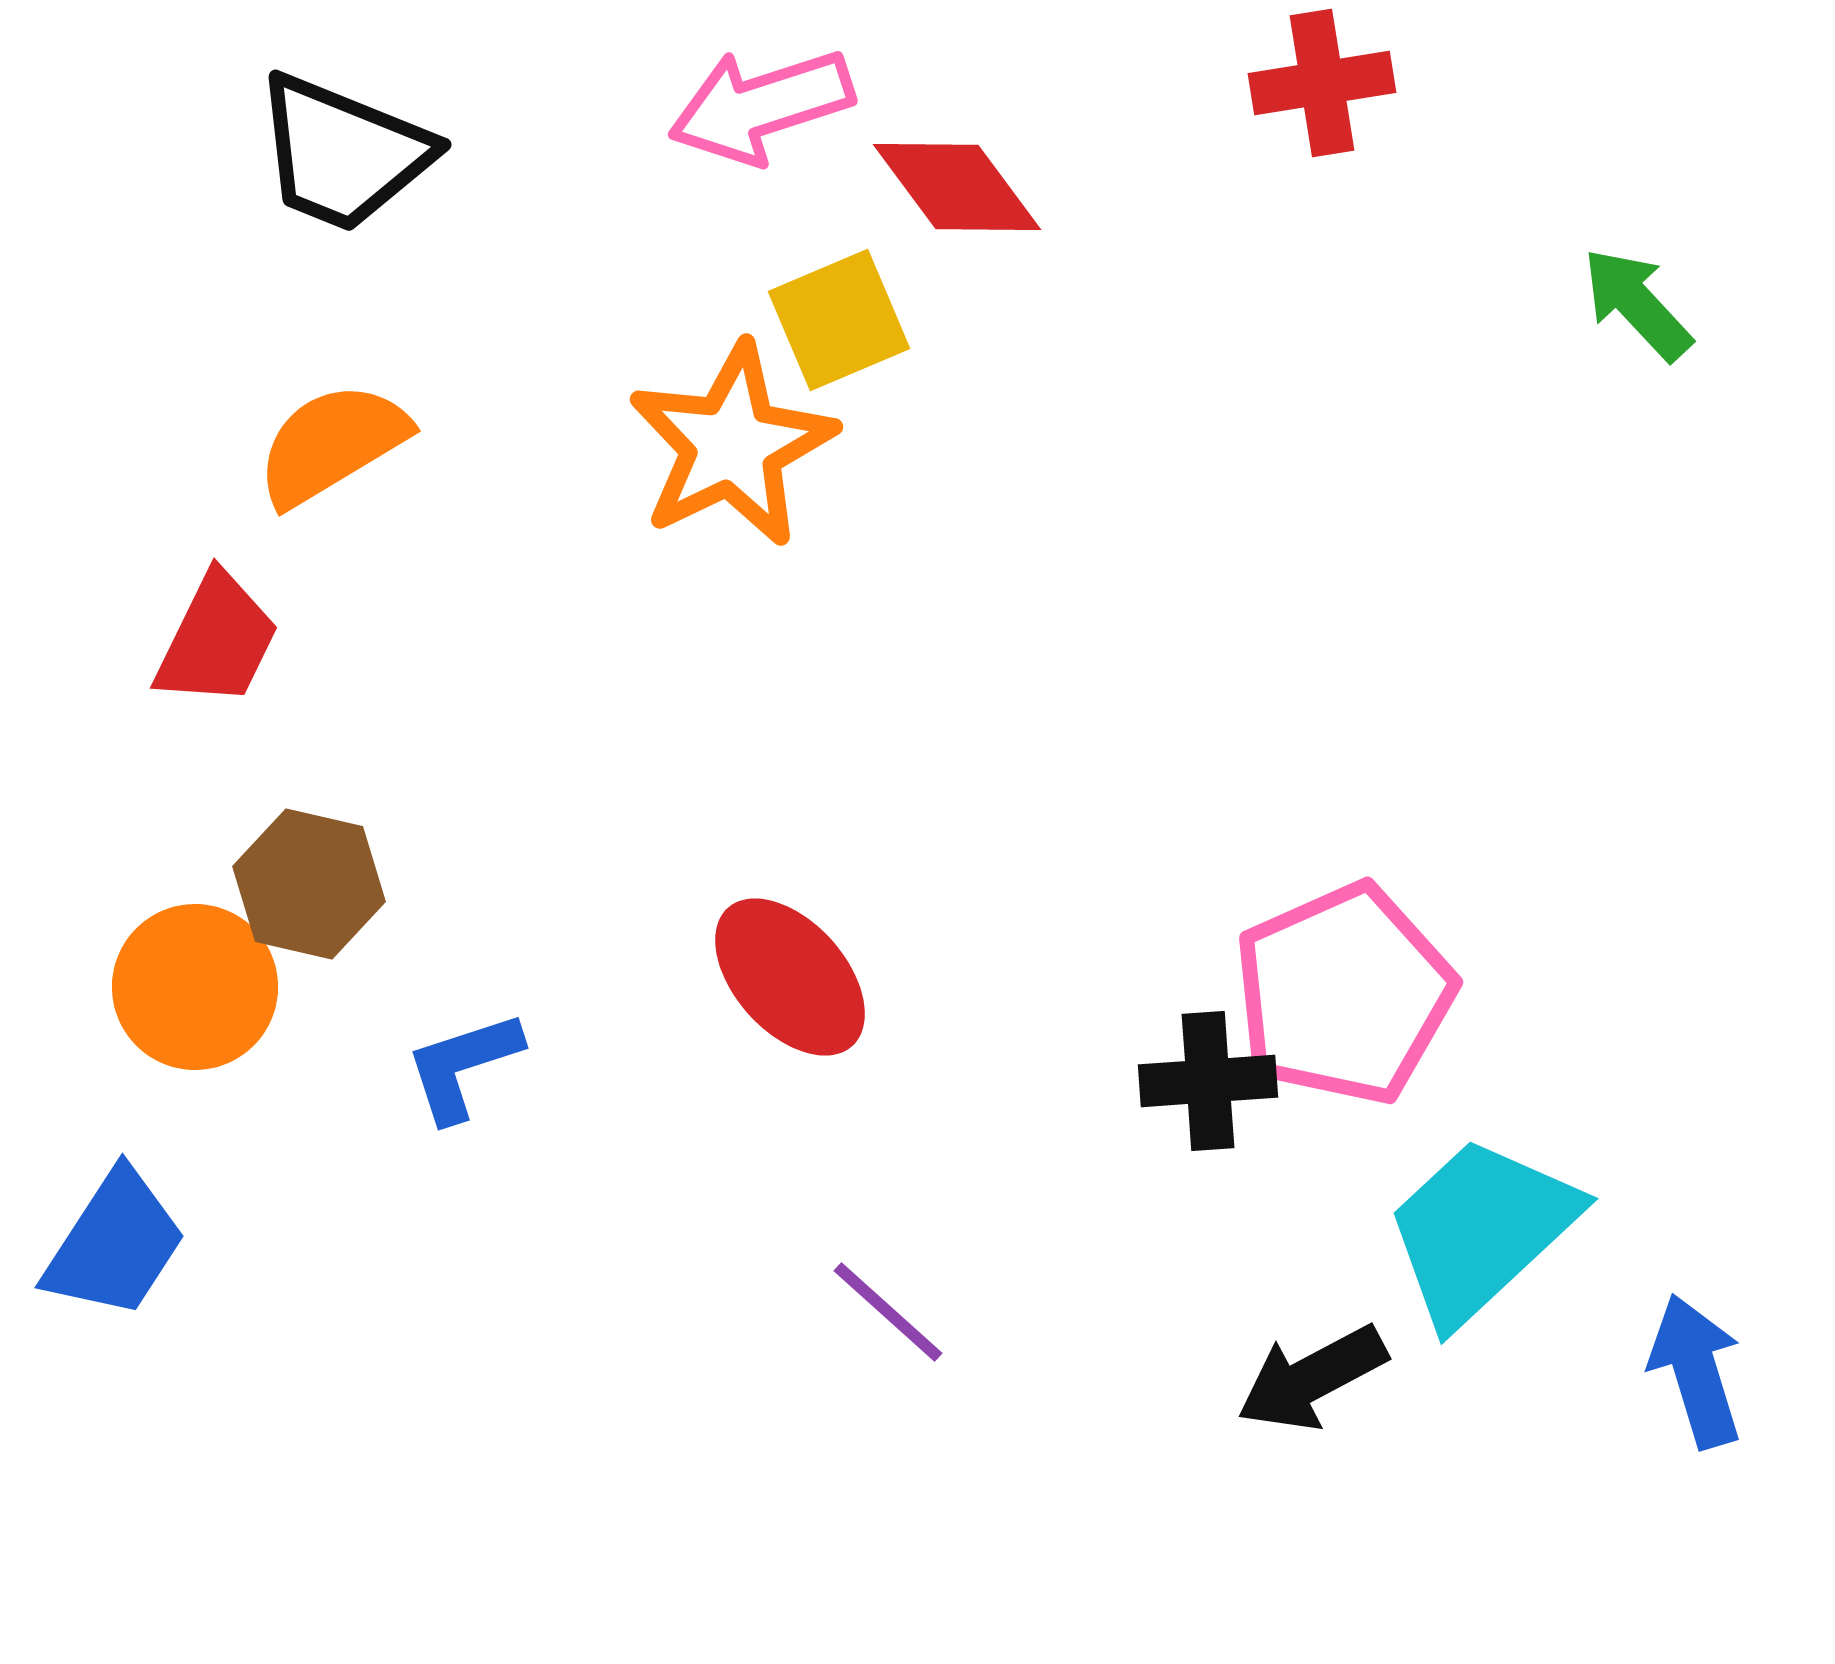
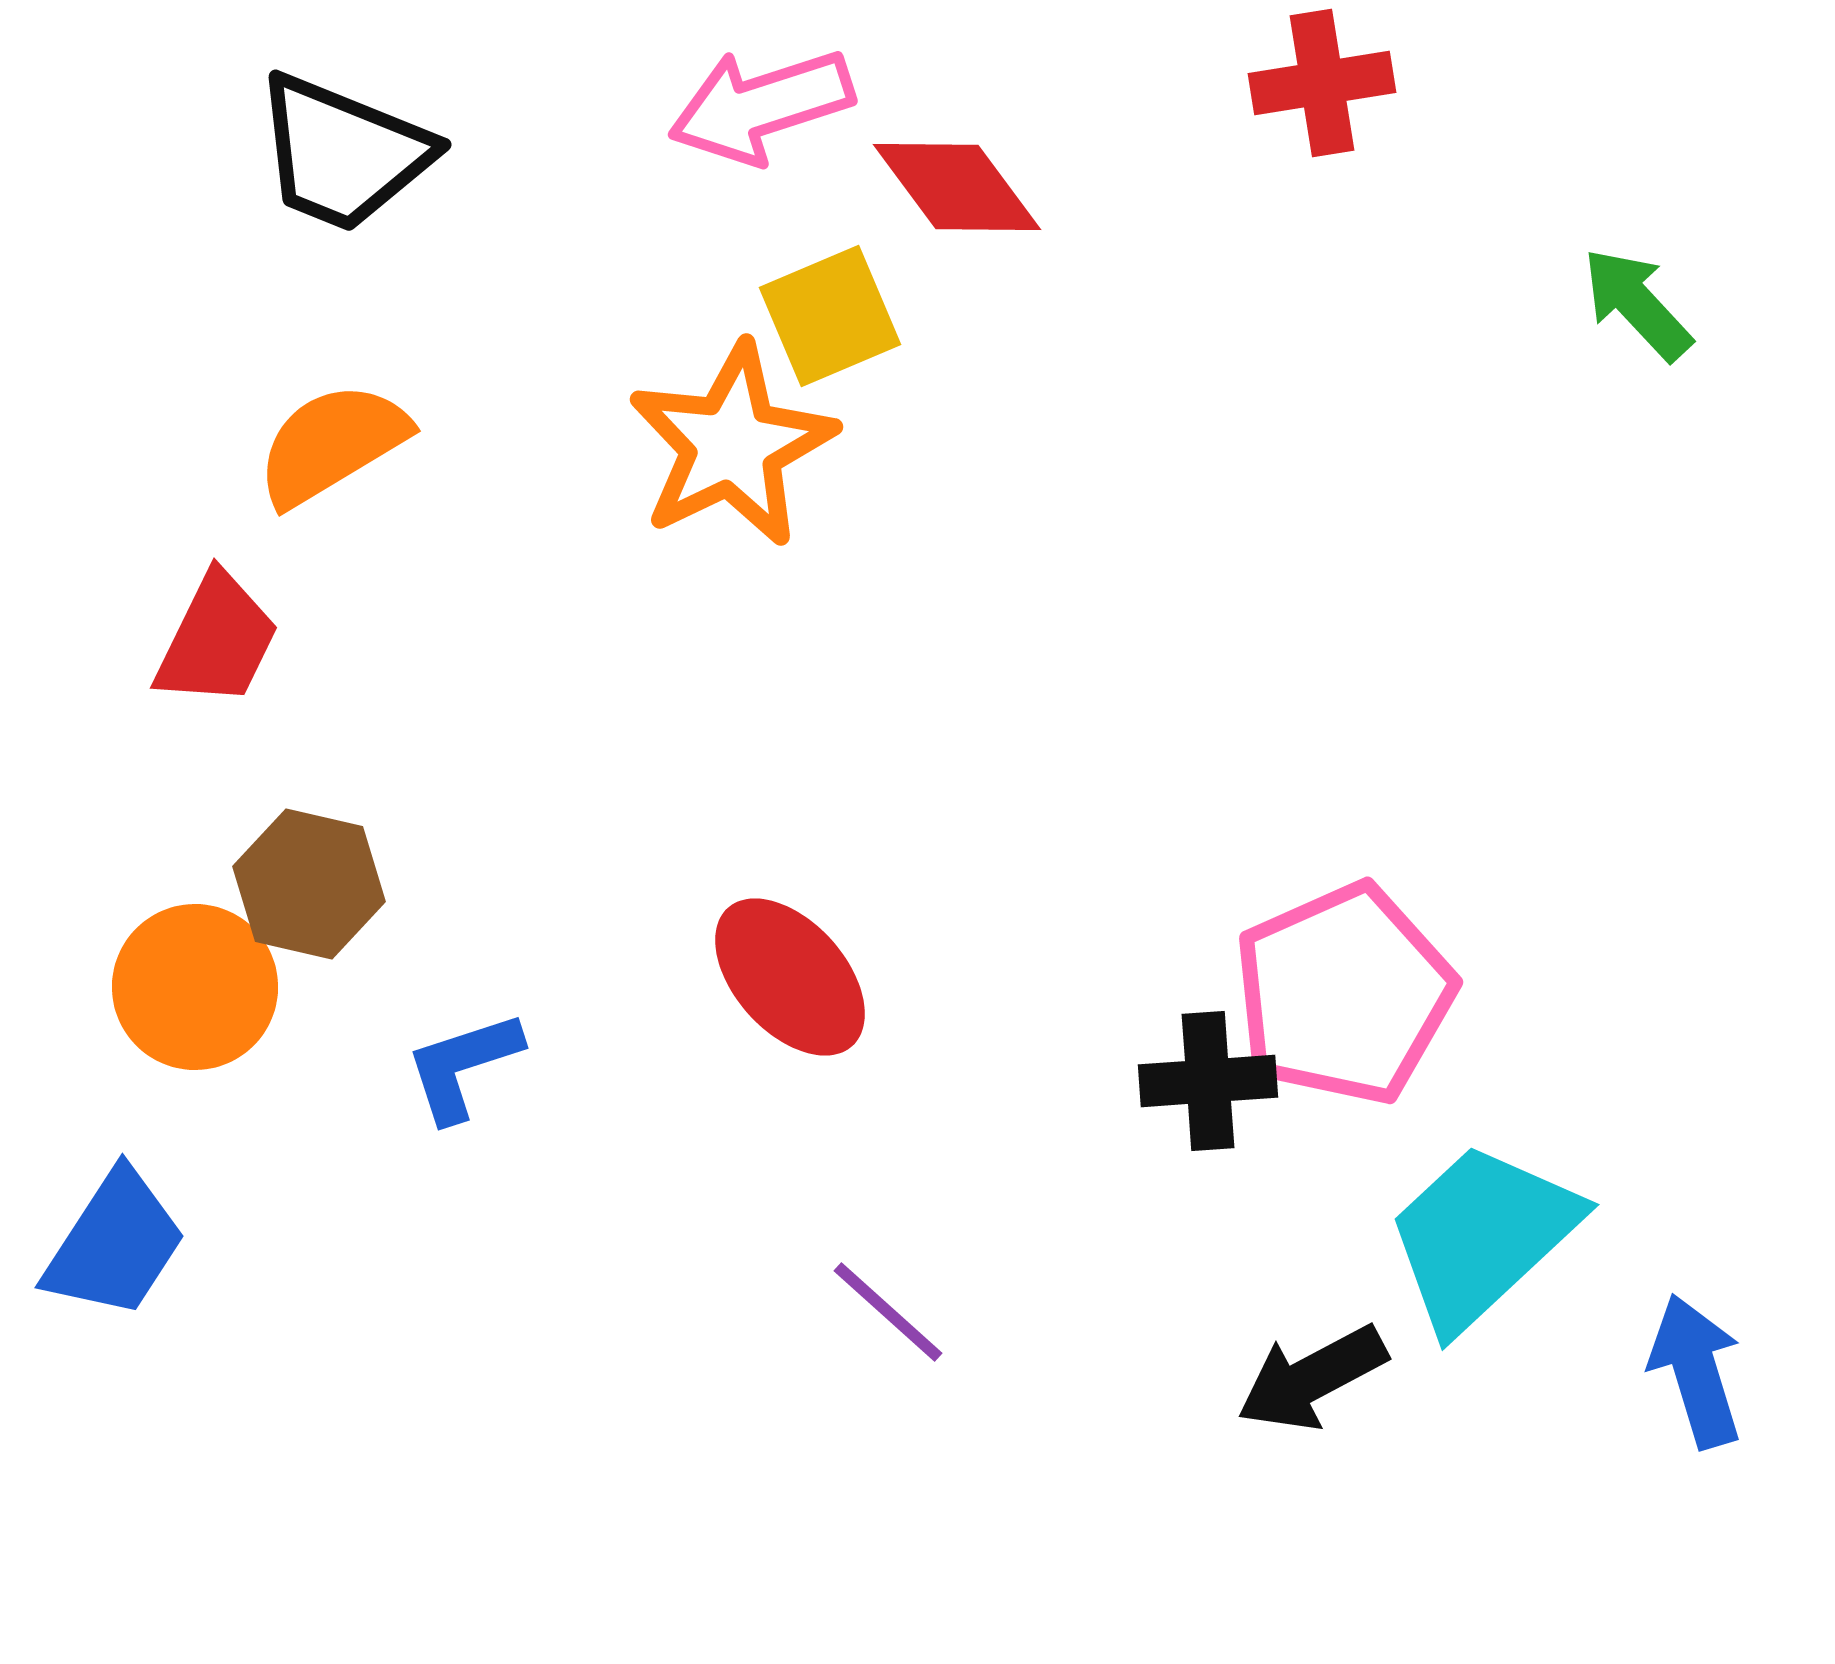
yellow square: moved 9 px left, 4 px up
cyan trapezoid: moved 1 px right, 6 px down
